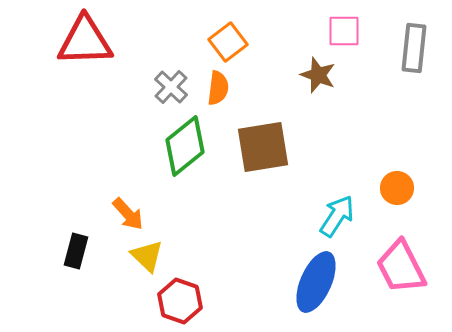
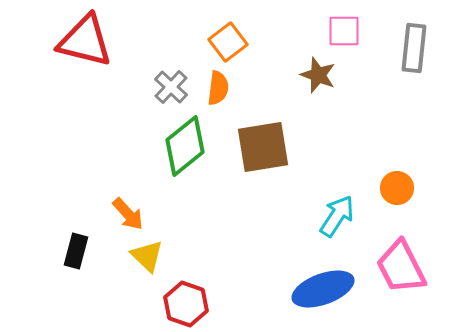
red triangle: rotated 16 degrees clockwise
blue ellipse: moved 7 px right, 7 px down; rotated 46 degrees clockwise
red hexagon: moved 6 px right, 3 px down
